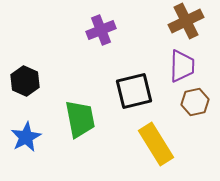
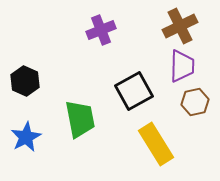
brown cross: moved 6 px left, 5 px down
black square: rotated 15 degrees counterclockwise
